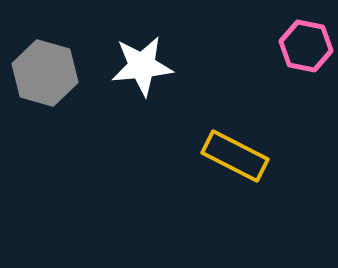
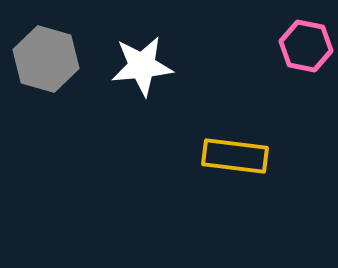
gray hexagon: moved 1 px right, 14 px up
yellow rectangle: rotated 20 degrees counterclockwise
